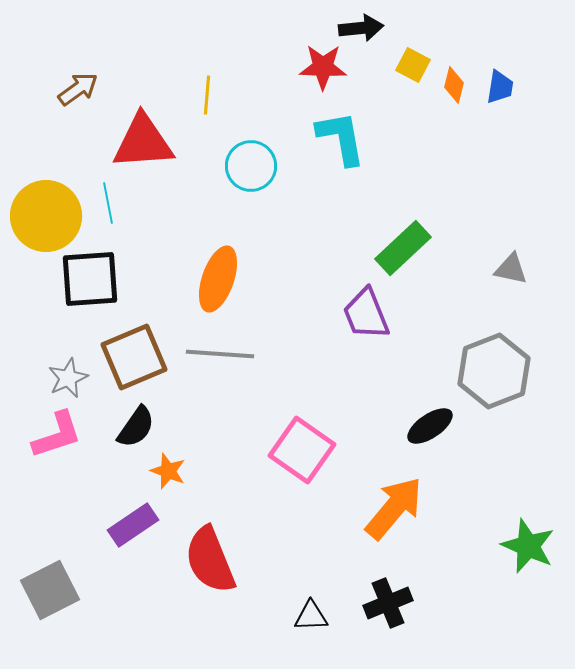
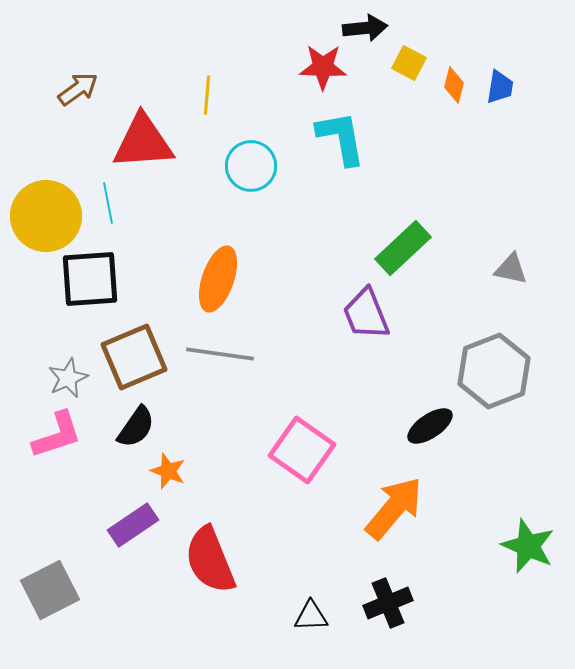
black arrow: moved 4 px right
yellow square: moved 4 px left, 2 px up
gray line: rotated 4 degrees clockwise
